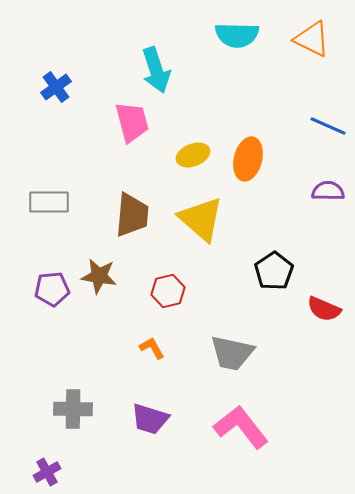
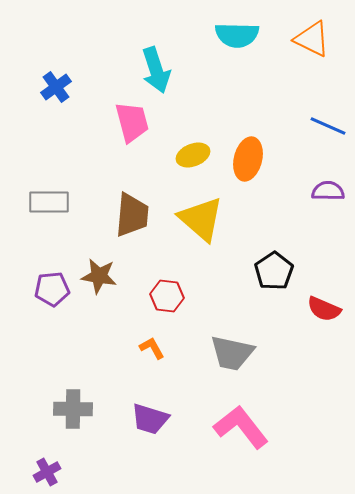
red hexagon: moved 1 px left, 5 px down; rotated 20 degrees clockwise
